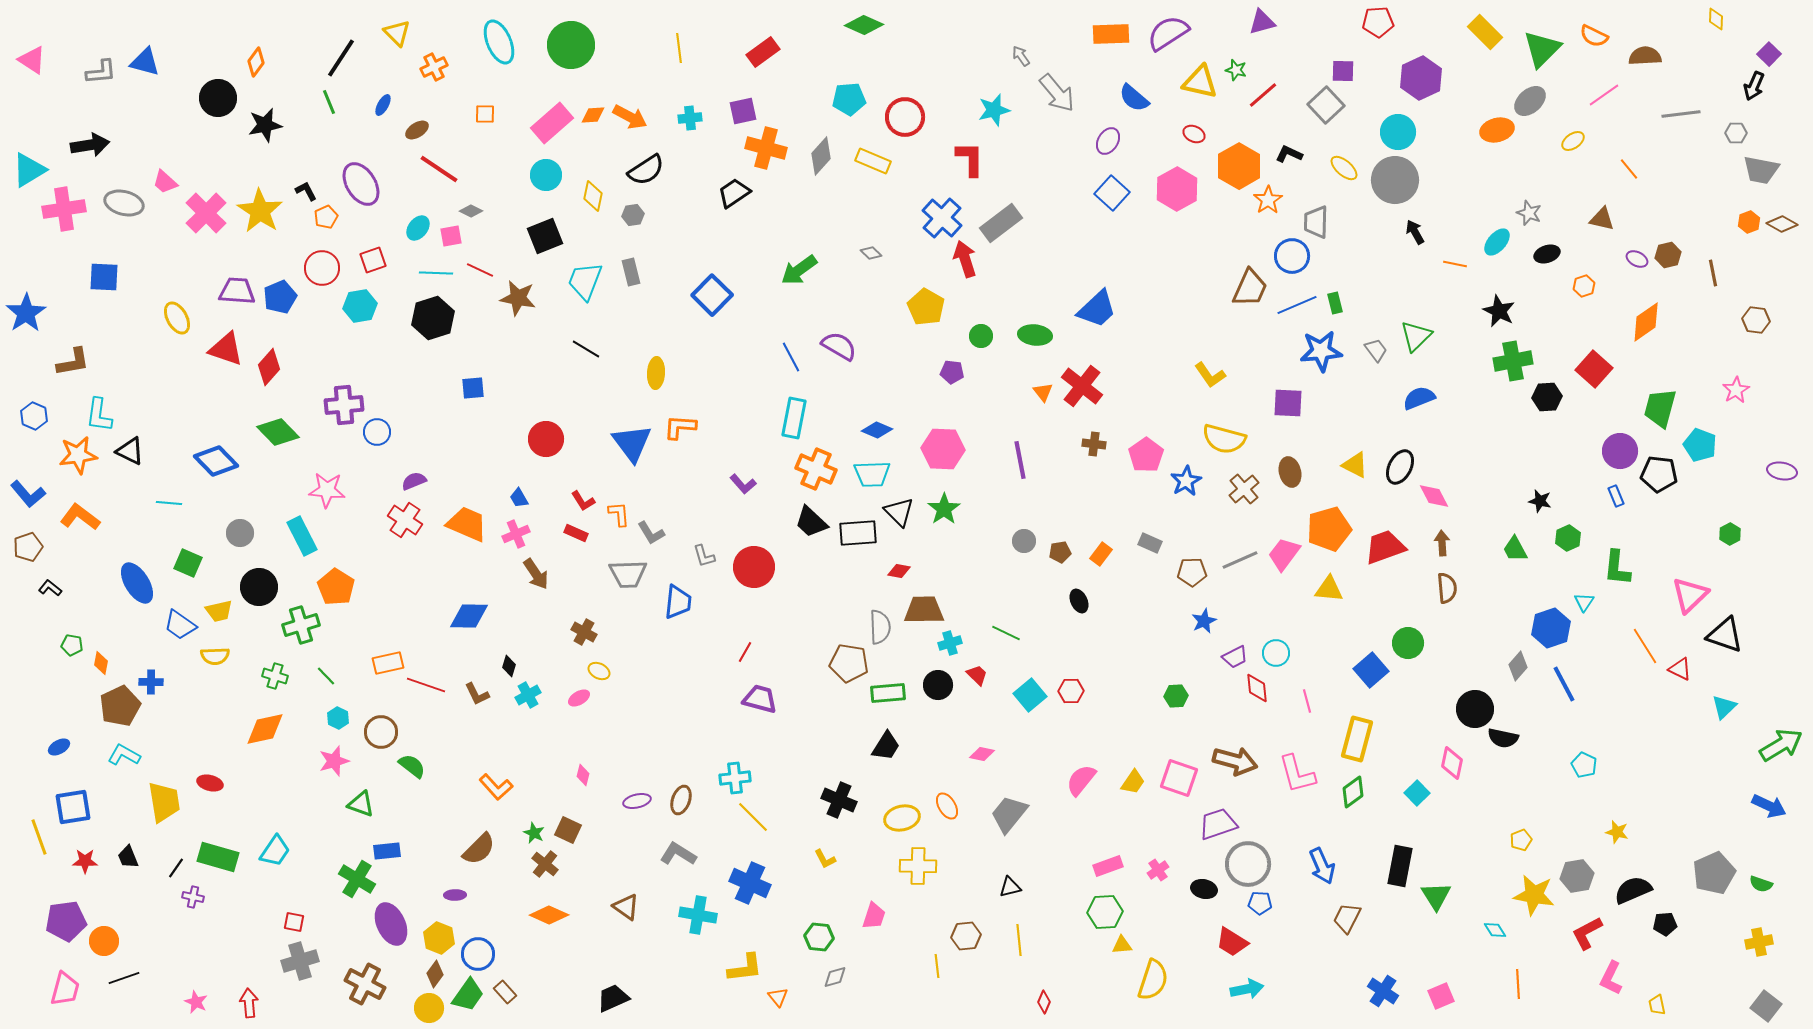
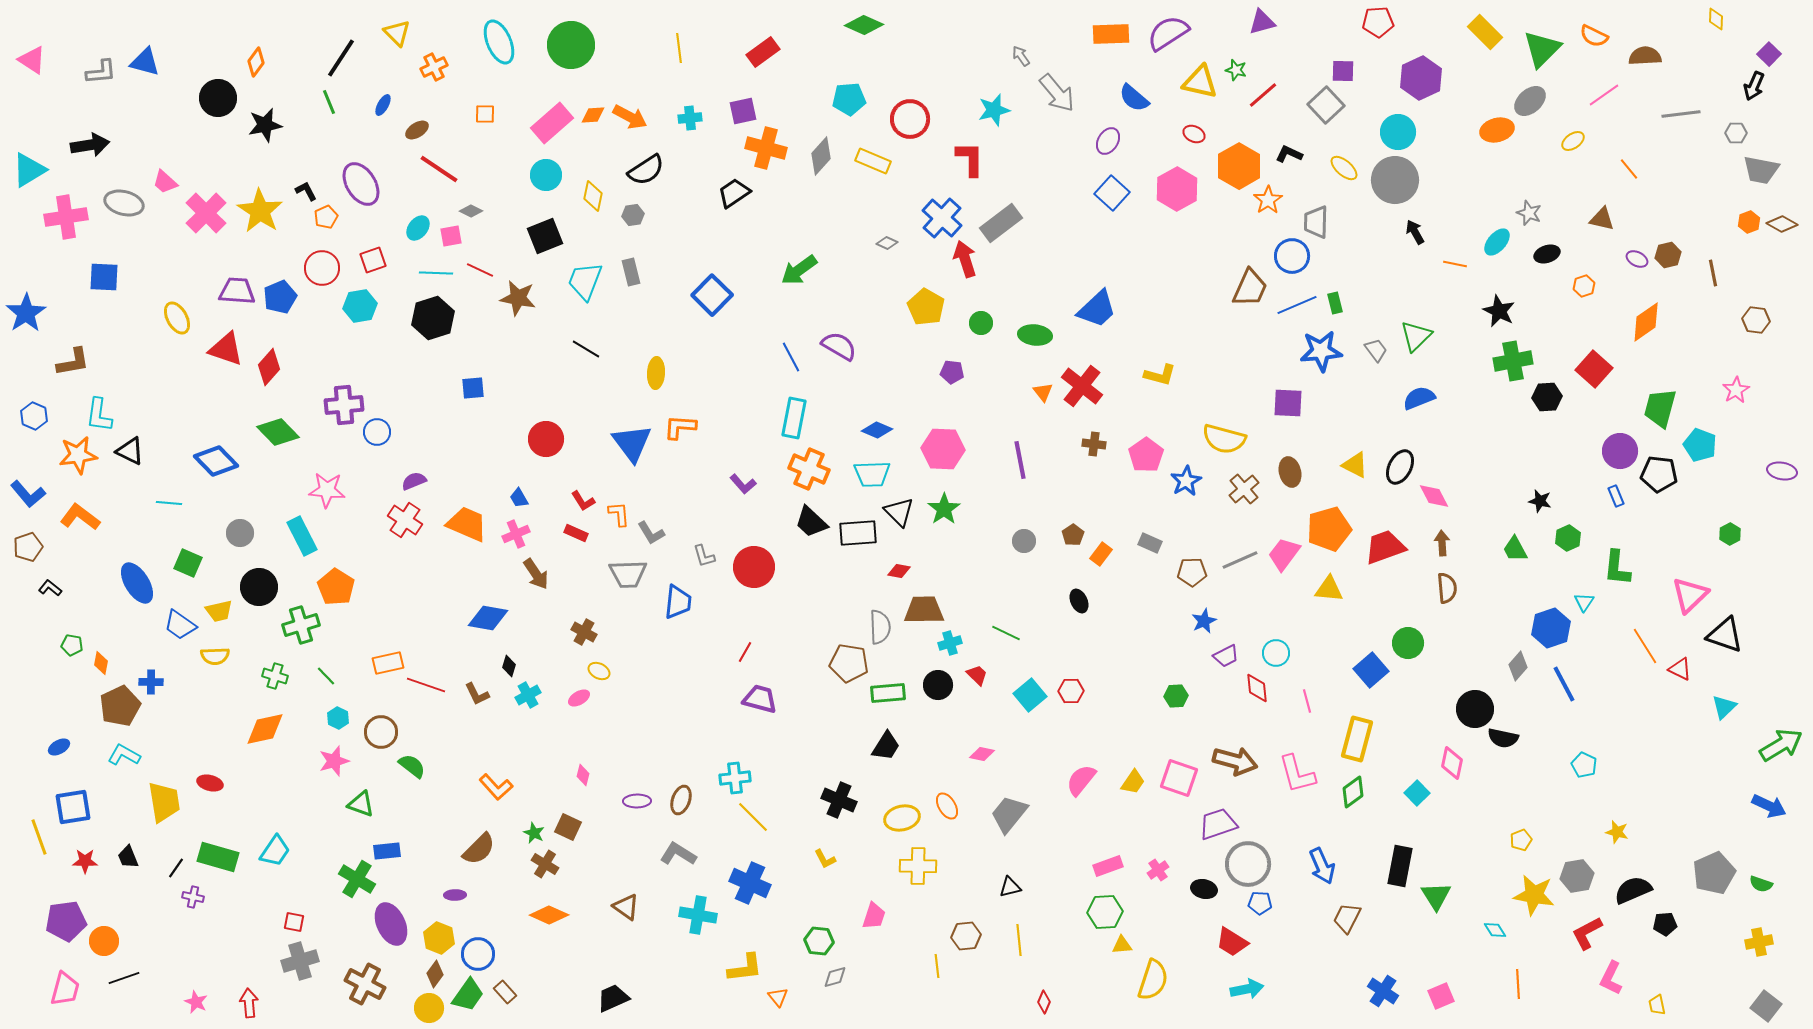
red circle at (905, 117): moved 5 px right, 2 px down
pink cross at (64, 209): moved 2 px right, 8 px down
gray diamond at (871, 253): moved 16 px right, 10 px up; rotated 20 degrees counterclockwise
green circle at (981, 336): moved 13 px up
yellow L-shape at (1210, 375): moved 50 px left; rotated 40 degrees counterclockwise
orange cross at (816, 469): moved 7 px left
brown pentagon at (1060, 552): moved 13 px right, 17 px up; rotated 25 degrees counterclockwise
blue diamond at (469, 616): moved 19 px right, 2 px down; rotated 9 degrees clockwise
purple trapezoid at (1235, 657): moved 9 px left, 1 px up
purple ellipse at (637, 801): rotated 12 degrees clockwise
brown square at (568, 830): moved 3 px up
brown cross at (545, 864): rotated 8 degrees counterclockwise
green hexagon at (819, 937): moved 4 px down
